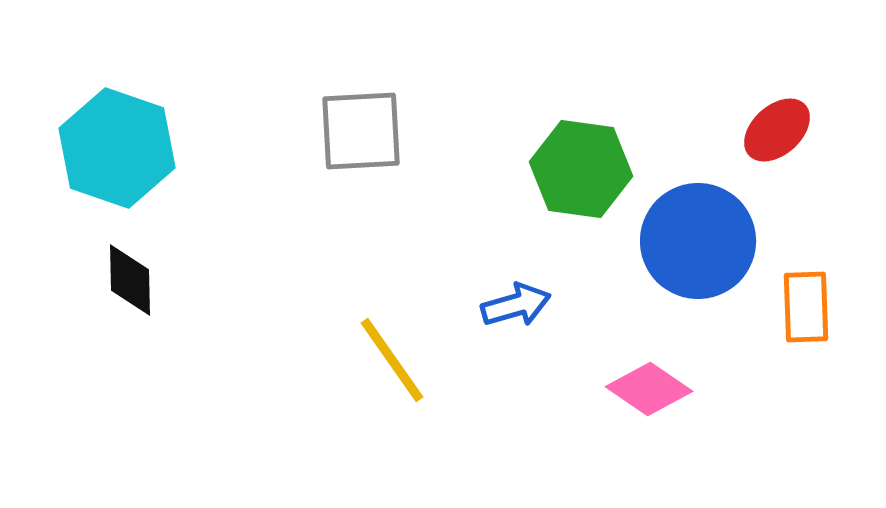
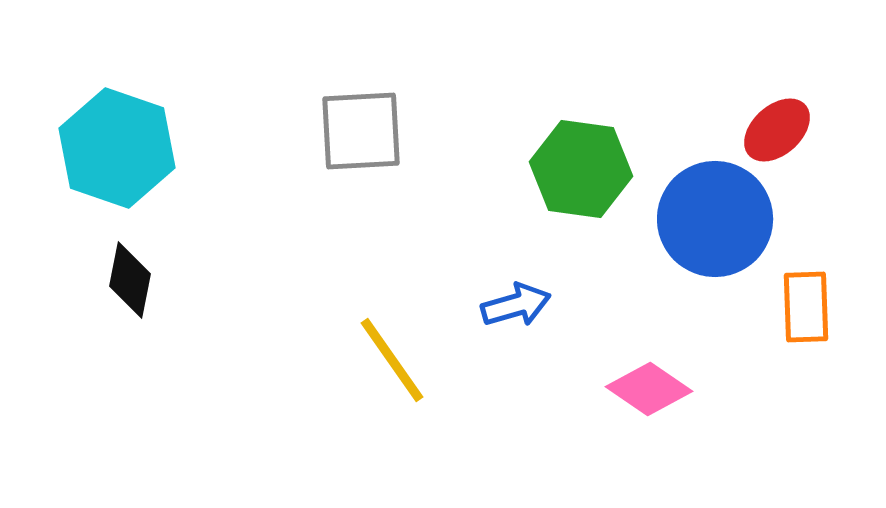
blue circle: moved 17 px right, 22 px up
black diamond: rotated 12 degrees clockwise
